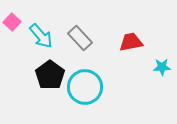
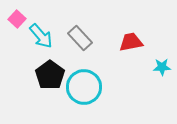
pink square: moved 5 px right, 3 px up
cyan circle: moved 1 px left
